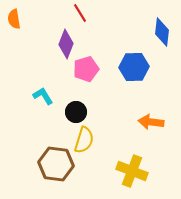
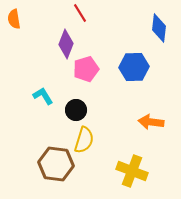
blue diamond: moved 3 px left, 4 px up
black circle: moved 2 px up
